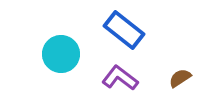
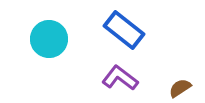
cyan circle: moved 12 px left, 15 px up
brown semicircle: moved 10 px down
